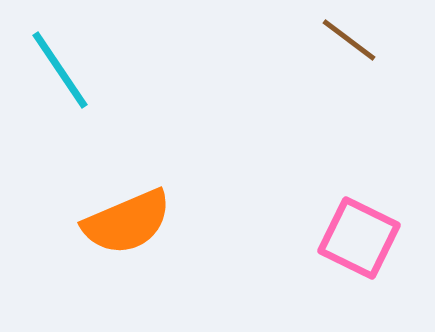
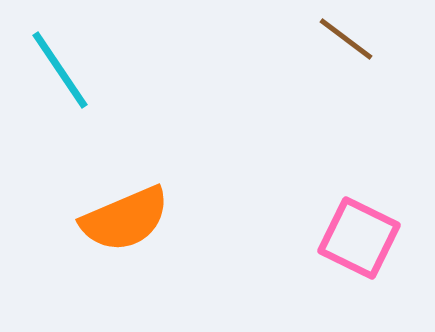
brown line: moved 3 px left, 1 px up
orange semicircle: moved 2 px left, 3 px up
